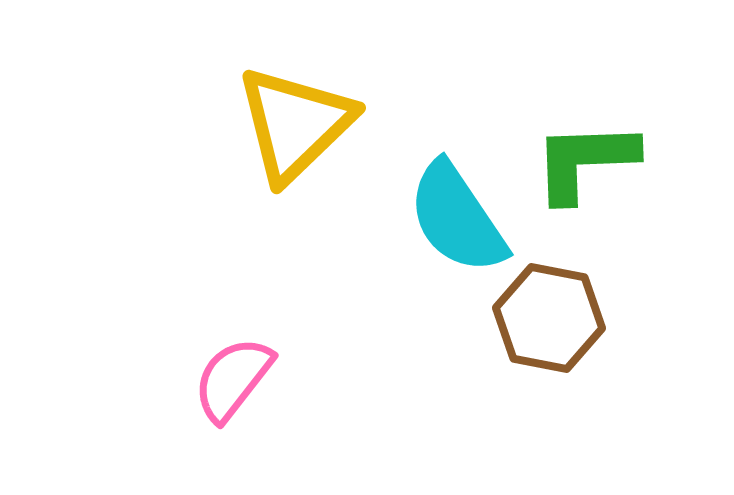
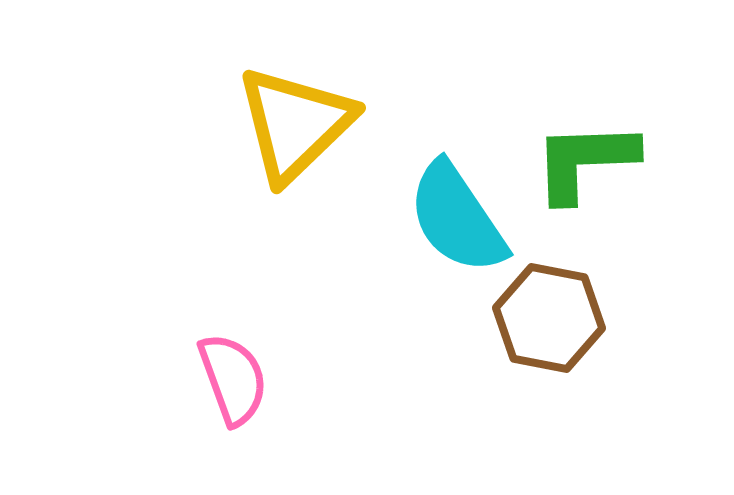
pink semicircle: rotated 122 degrees clockwise
